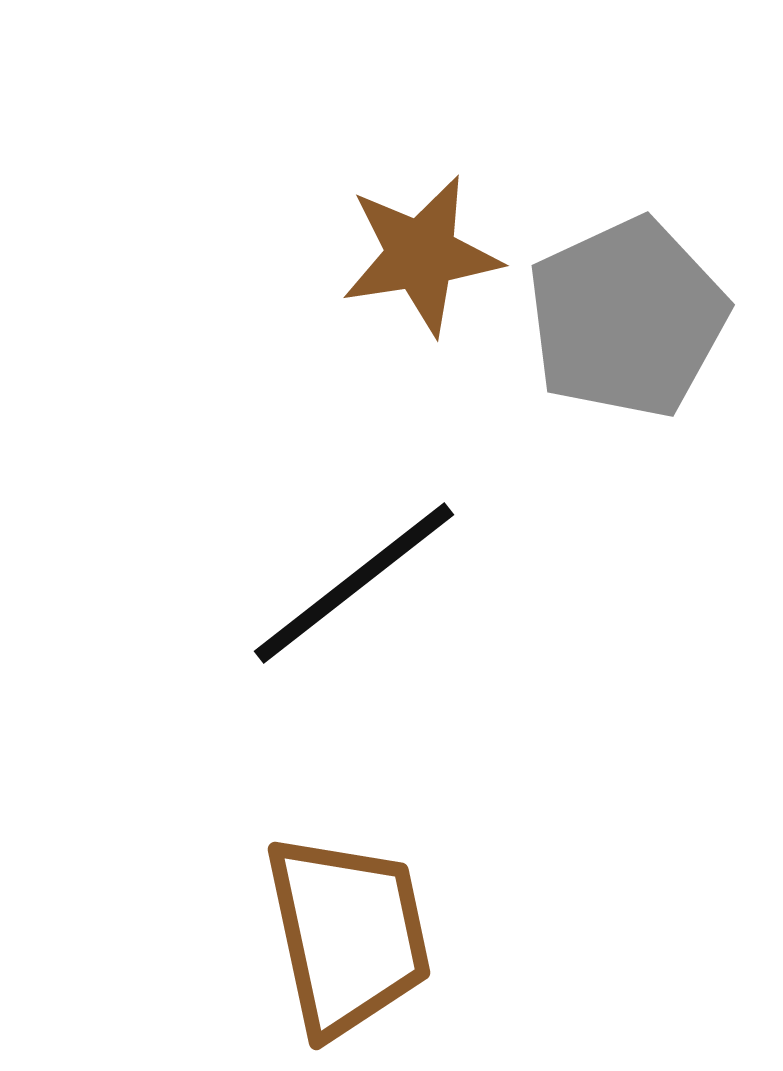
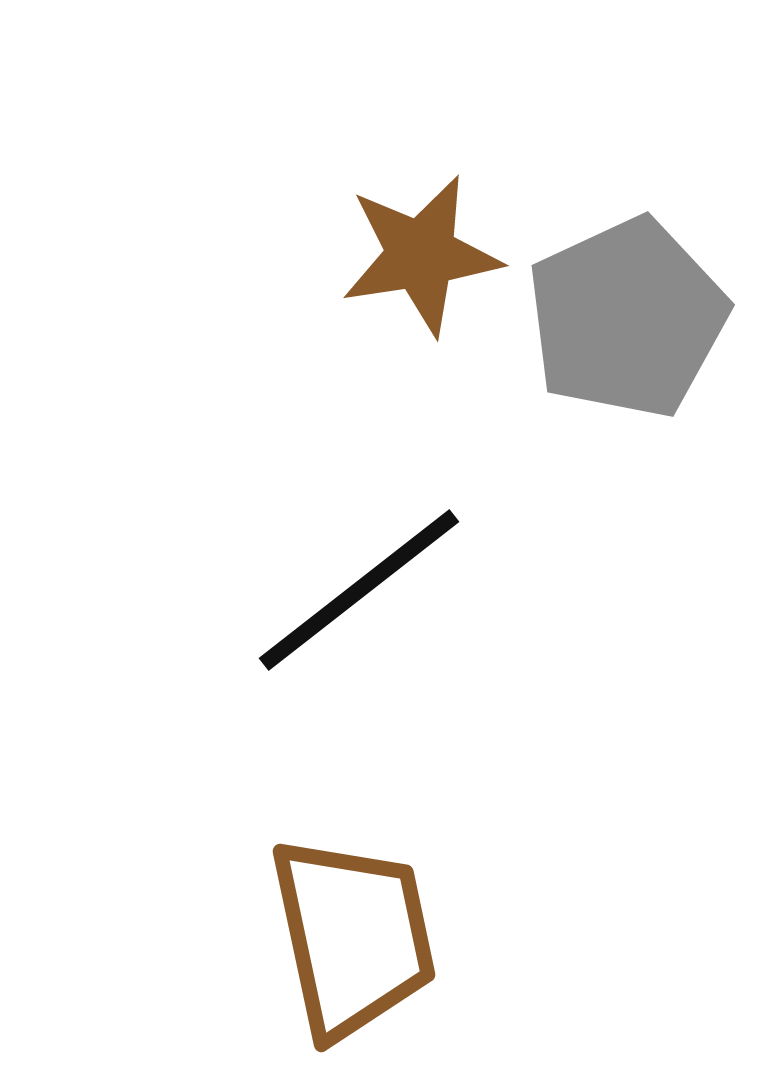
black line: moved 5 px right, 7 px down
brown trapezoid: moved 5 px right, 2 px down
